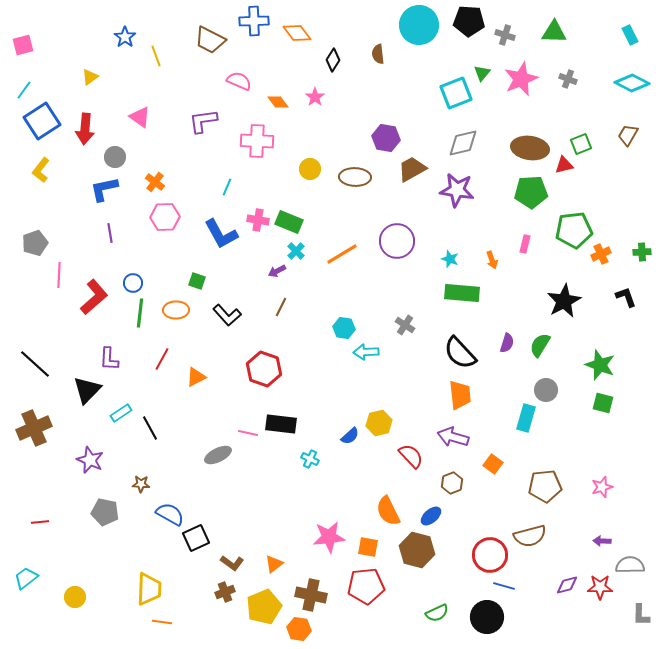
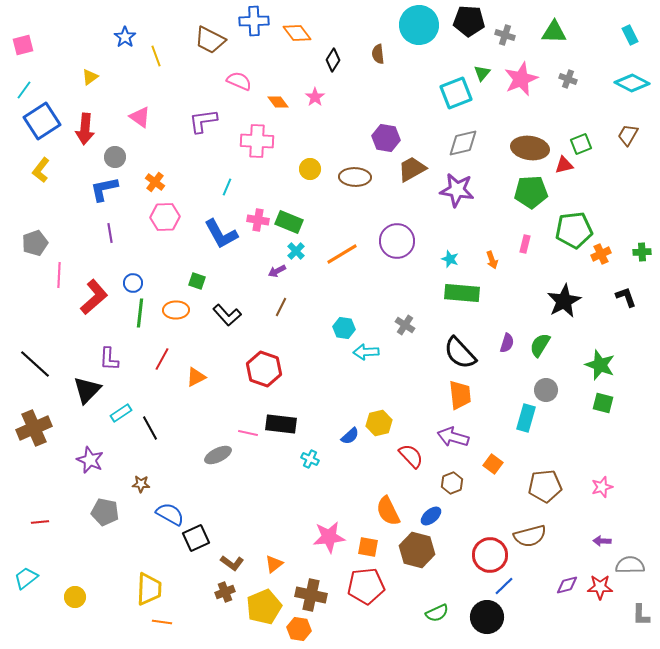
blue line at (504, 586): rotated 60 degrees counterclockwise
